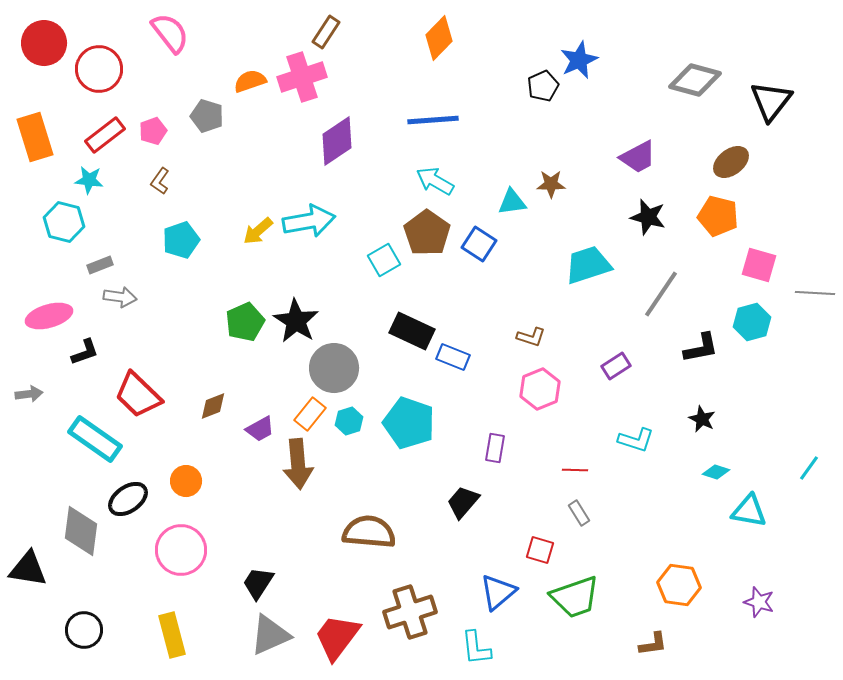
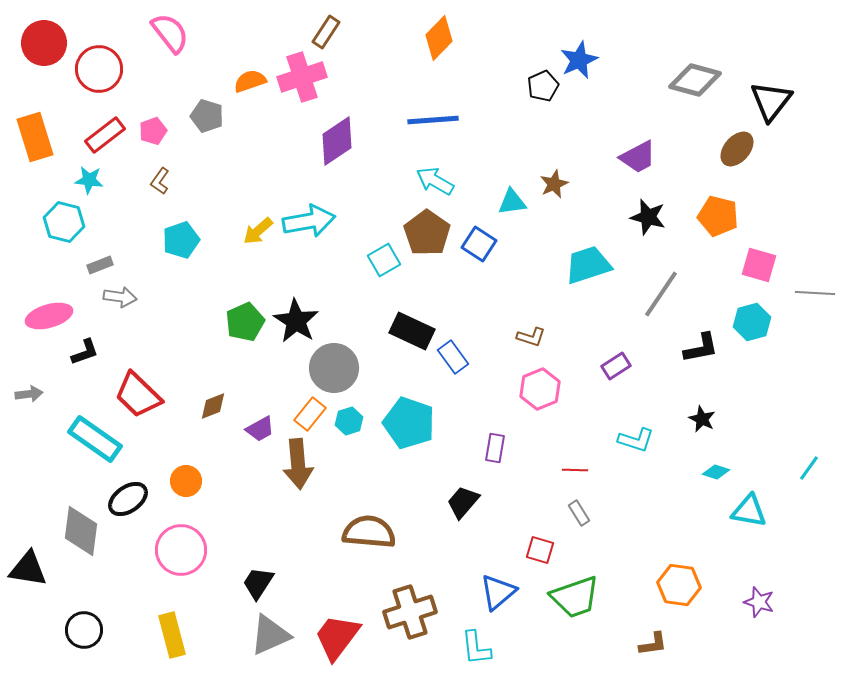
brown ellipse at (731, 162): moved 6 px right, 13 px up; rotated 12 degrees counterclockwise
brown star at (551, 184): moved 3 px right; rotated 24 degrees counterclockwise
blue rectangle at (453, 357): rotated 32 degrees clockwise
